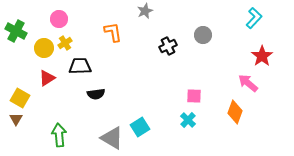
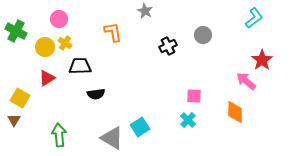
gray star: rotated 21 degrees counterclockwise
cyan L-shape: rotated 10 degrees clockwise
yellow cross: rotated 24 degrees counterclockwise
yellow circle: moved 1 px right, 1 px up
red star: moved 4 px down
pink arrow: moved 2 px left, 2 px up
orange diamond: rotated 20 degrees counterclockwise
brown triangle: moved 2 px left, 1 px down
